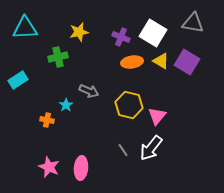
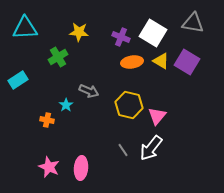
yellow star: rotated 18 degrees clockwise
green cross: rotated 18 degrees counterclockwise
